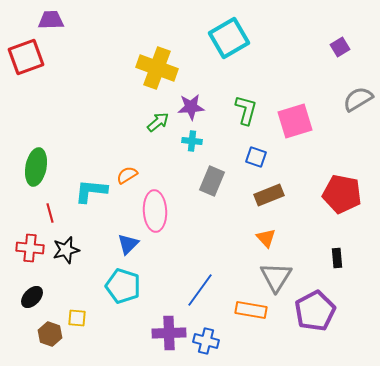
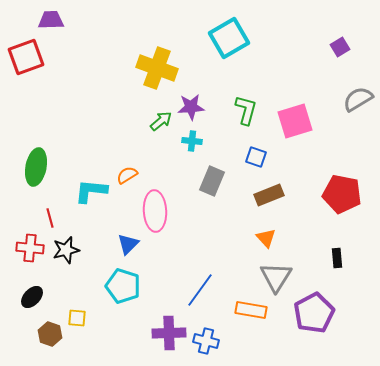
green arrow: moved 3 px right, 1 px up
red line: moved 5 px down
purple pentagon: moved 1 px left, 2 px down
